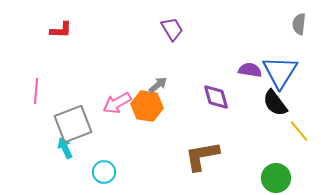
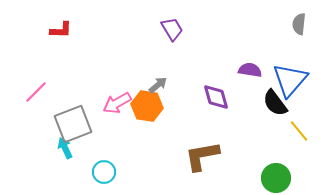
blue triangle: moved 10 px right, 8 px down; rotated 9 degrees clockwise
pink line: moved 1 px down; rotated 40 degrees clockwise
